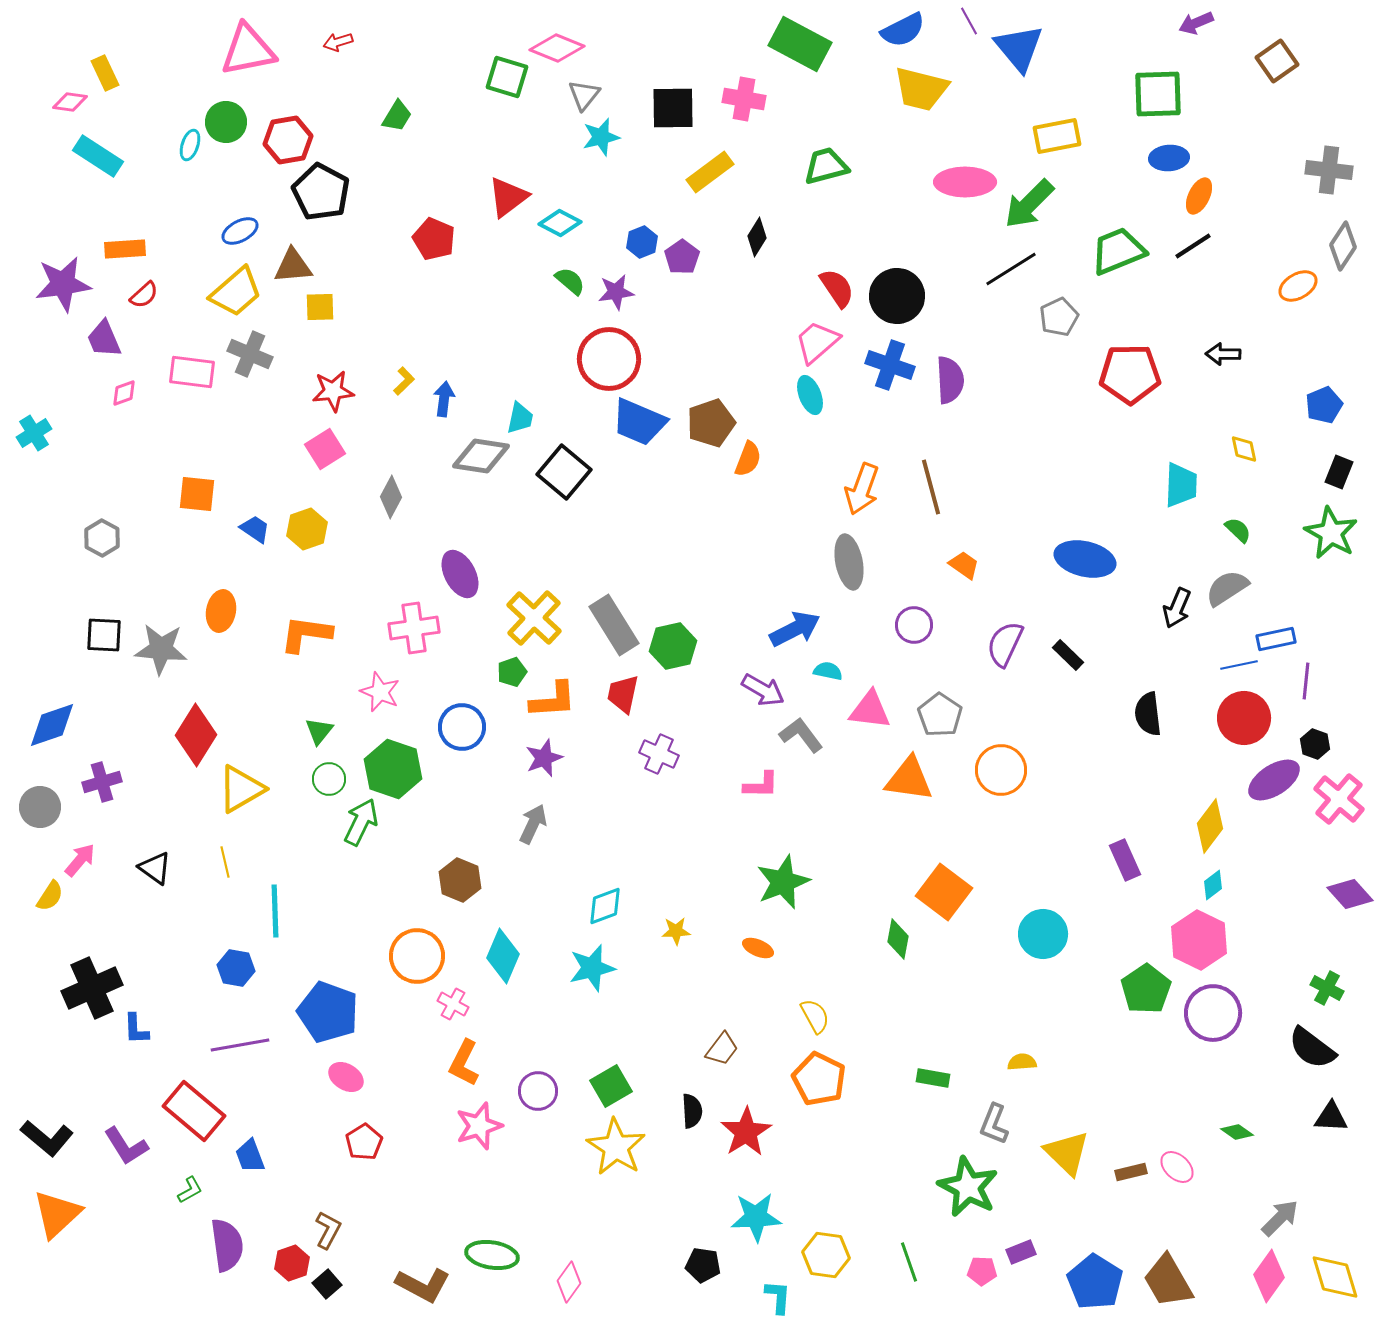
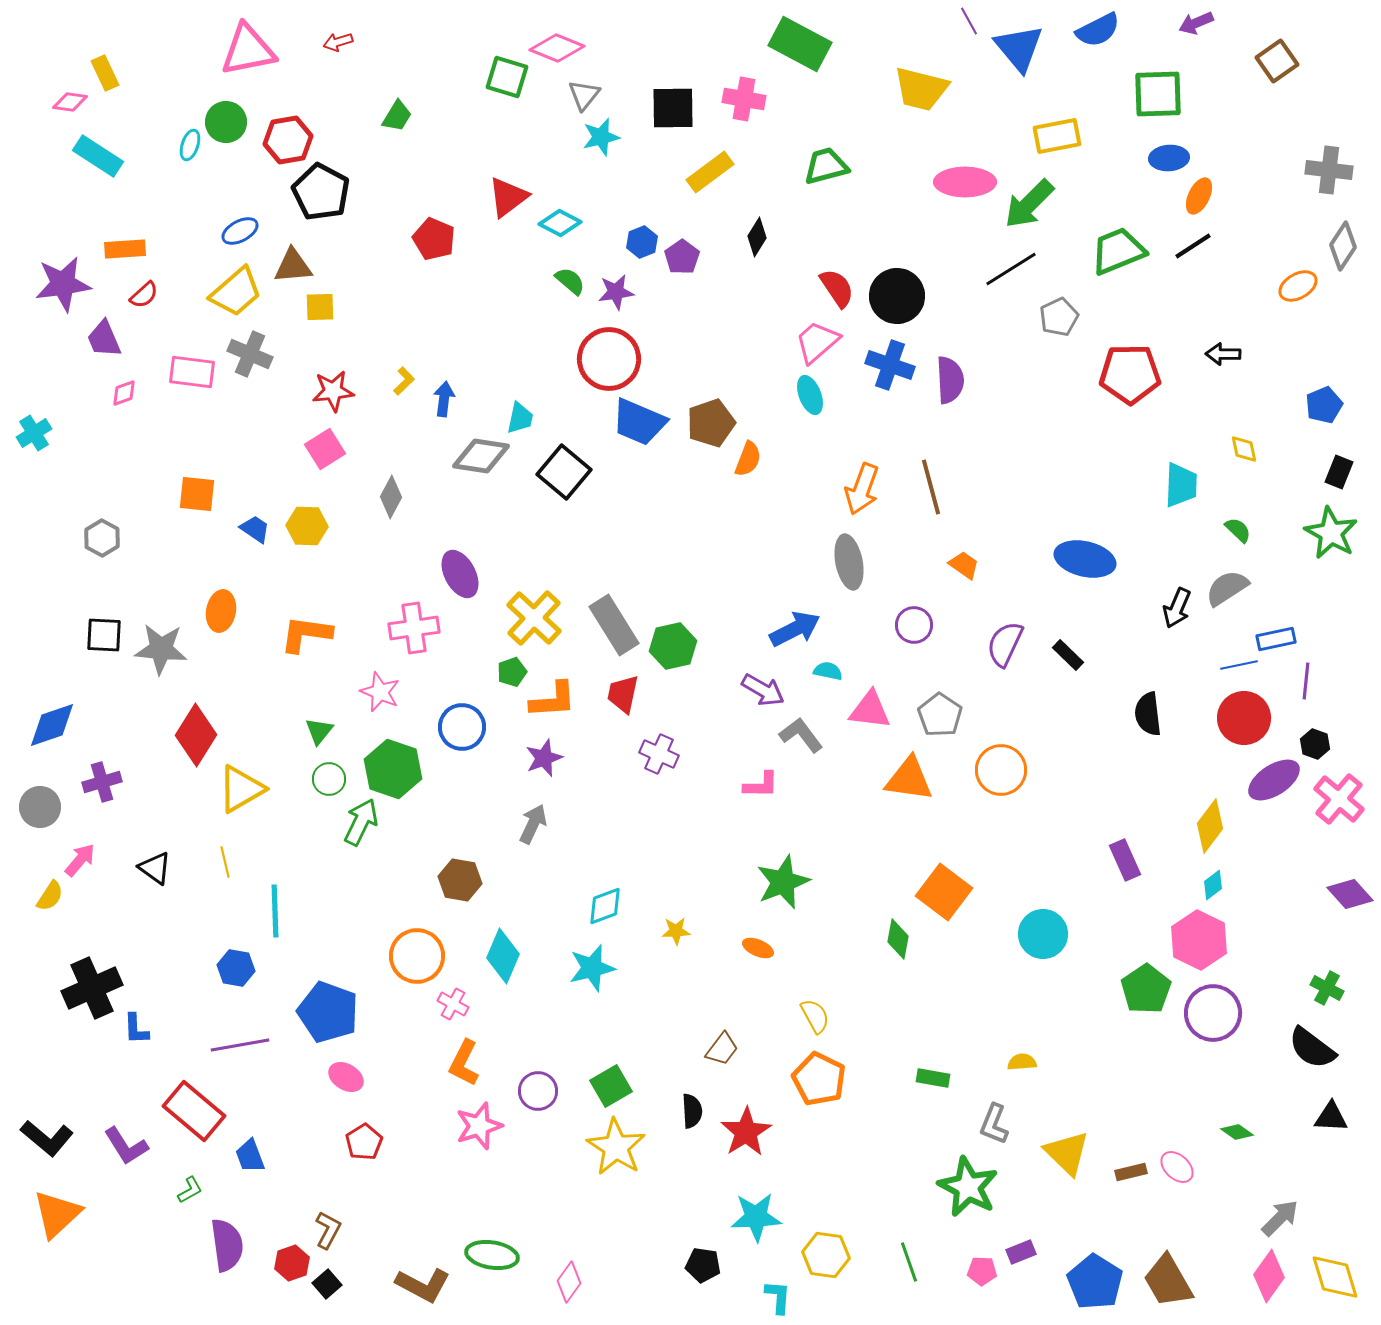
blue semicircle at (903, 30): moved 195 px right
yellow hexagon at (307, 529): moved 3 px up; rotated 21 degrees clockwise
brown hexagon at (460, 880): rotated 12 degrees counterclockwise
